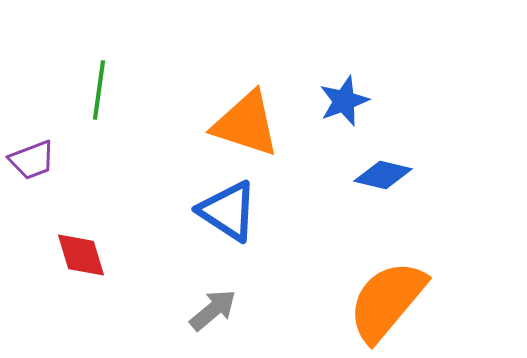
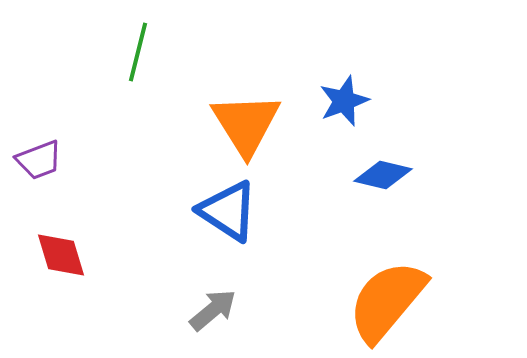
green line: moved 39 px right, 38 px up; rotated 6 degrees clockwise
orange triangle: rotated 40 degrees clockwise
purple trapezoid: moved 7 px right
red diamond: moved 20 px left
